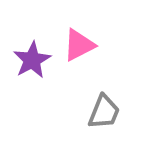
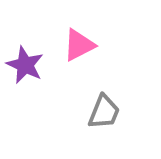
purple star: moved 7 px left, 5 px down; rotated 18 degrees counterclockwise
